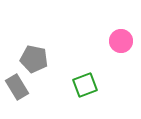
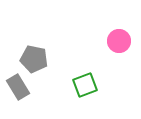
pink circle: moved 2 px left
gray rectangle: moved 1 px right
